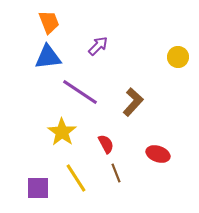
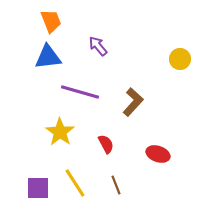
orange trapezoid: moved 2 px right, 1 px up
purple arrow: rotated 85 degrees counterclockwise
yellow circle: moved 2 px right, 2 px down
purple line: rotated 18 degrees counterclockwise
yellow star: moved 2 px left
brown line: moved 12 px down
yellow line: moved 1 px left, 5 px down
